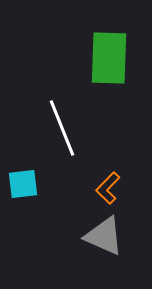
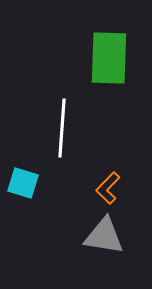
white line: rotated 26 degrees clockwise
cyan square: moved 1 px up; rotated 24 degrees clockwise
gray triangle: rotated 15 degrees counterclockwise
